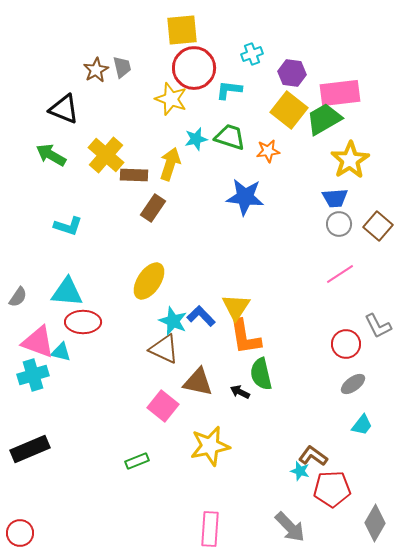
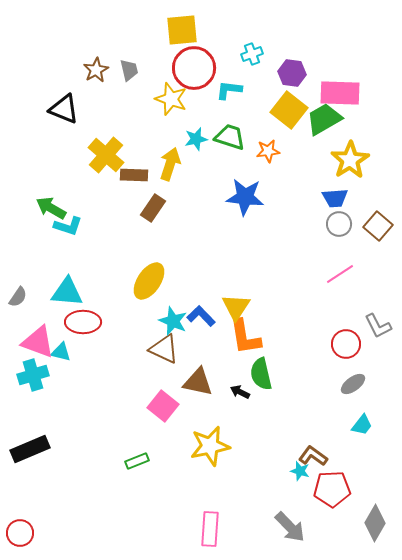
gray trapezoid at (122, 67): moved 7 px right, 3 px down
pink rectangle at (340, 93): rotated 9 degrees clockwise
green arrow at (51, 155): moved 53 px down
